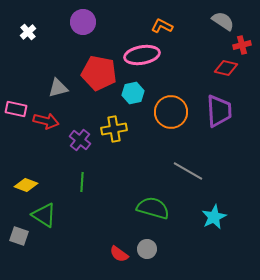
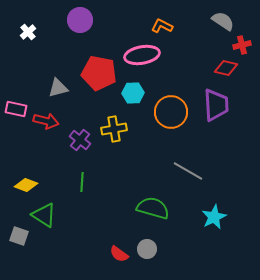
purple circle: moved 3 px left, 2 px up
cyan hexagon: rotated 10 degrees clockwise
purple trapezoid: moved 3 px left, 6 px up
